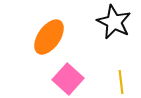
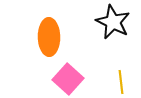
black star: moved 1 px left
orange ellipse: rotated 36 degrees counterclockwise
